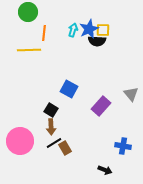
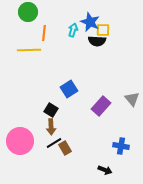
blue star: moved 1 px right, 7 px up; rotated 24 degrees counterclockwise
blue square: rotated 30 degrees clockwise
gray triangle: moved 1 px right, 5 px down
blue cross: moved 2 px left
